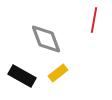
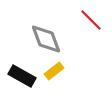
red line: moved 3 px left; rotated 55 degrees counterclockwise
yellow rectangle: moved 4 px left, 2 px up
